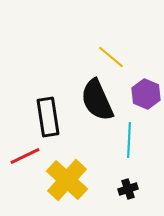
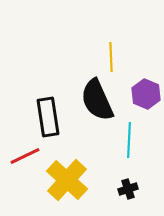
yellow line: rotated 48 degrees clockwise
